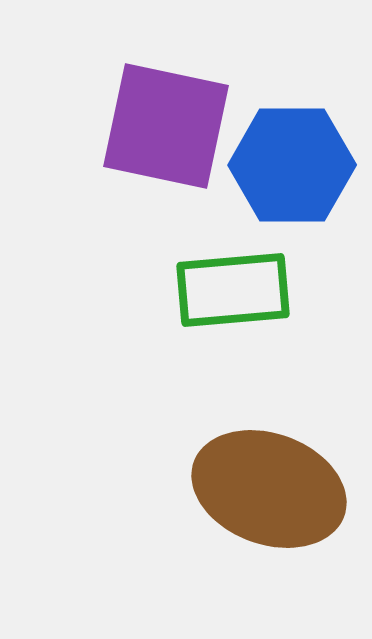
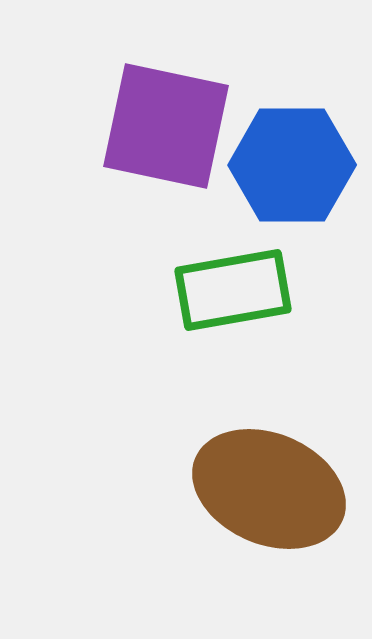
green rectangle: rotated 5 degrees counterclockwise
brown ellipse: rotated 3 degrees clockwise
